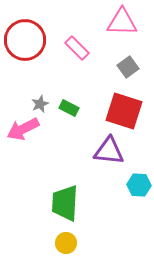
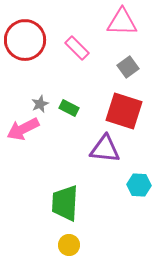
purple triangle: moved 4 px left, 2 px up
yellow circle: moved 3 px right, 2 px down
